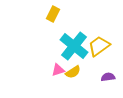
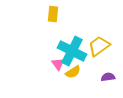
yellow rectangle: rotated 21 degrees counterclockwise
cyan cross: moved 2 px left, 5 px down; rotated 12 degrees counterclockwise
pink triangle: moved 6 px up; rotated 48 degrees counterclockwise
